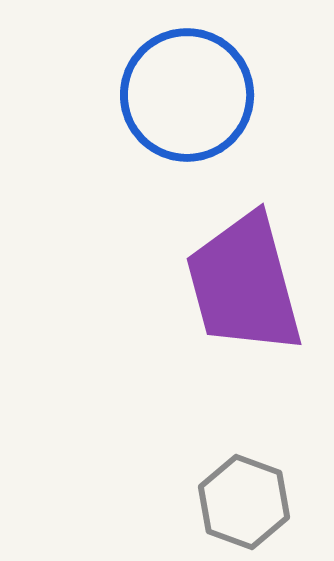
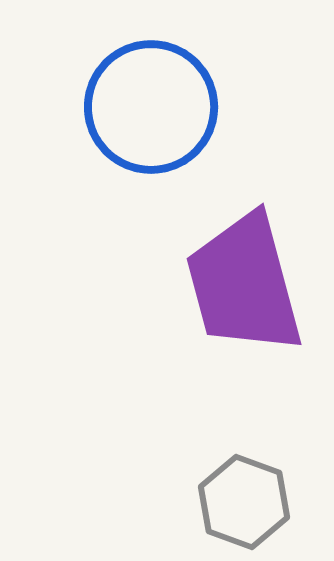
blue circle: moved 36 px left, 12 px down
